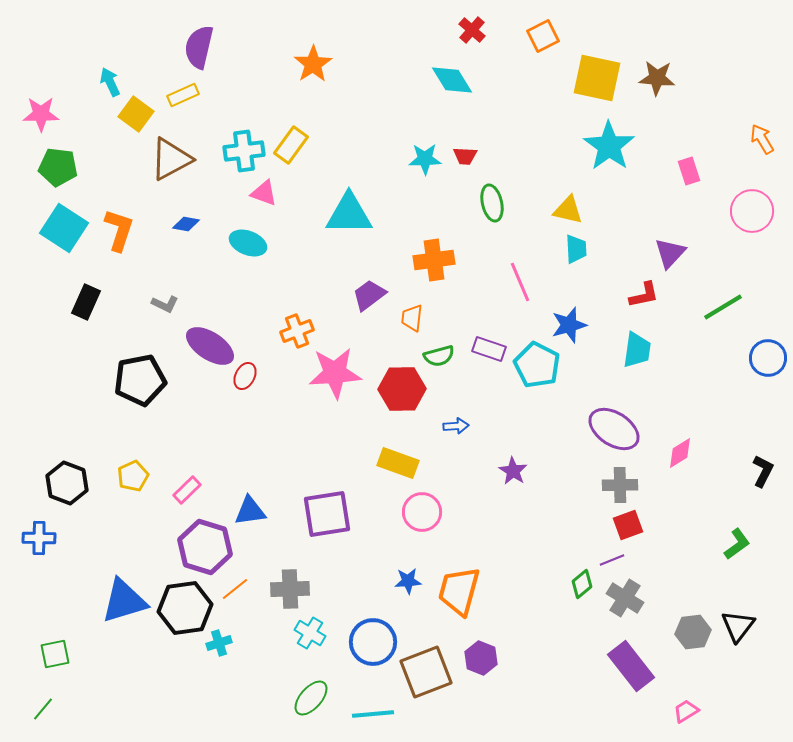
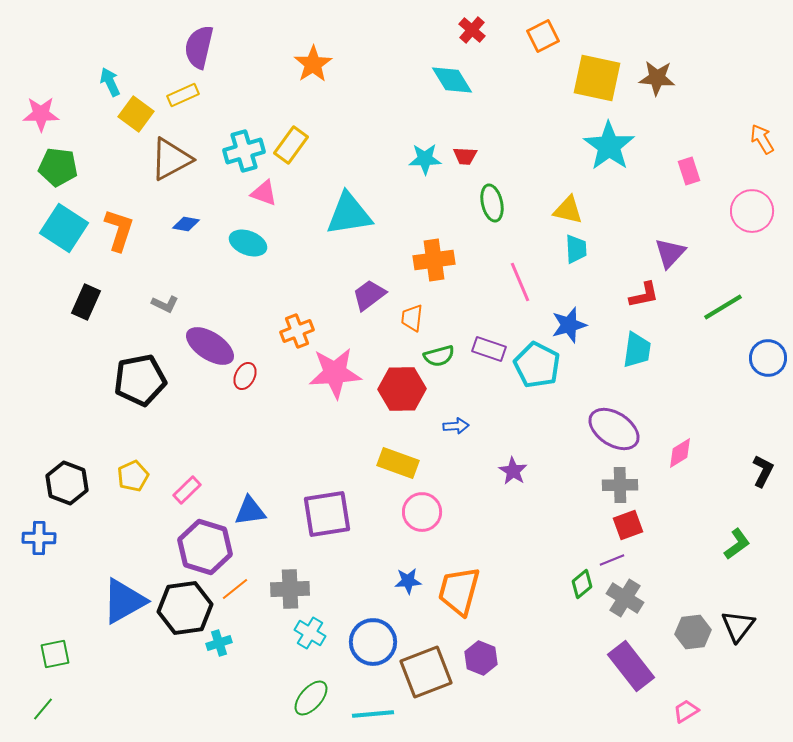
cyan cross at (244, 151): rotated 9 degrees counterclockwise
cyan triangle at (349, 214): rotated 9 degrees counterclockwise
blue triangle at (124, 601): rotated 12 degrees counterclockwise
